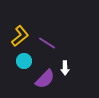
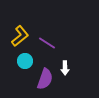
cyan circle: moved 1 px right
purple semicircle: rotated 25 degrees counterclockwise
